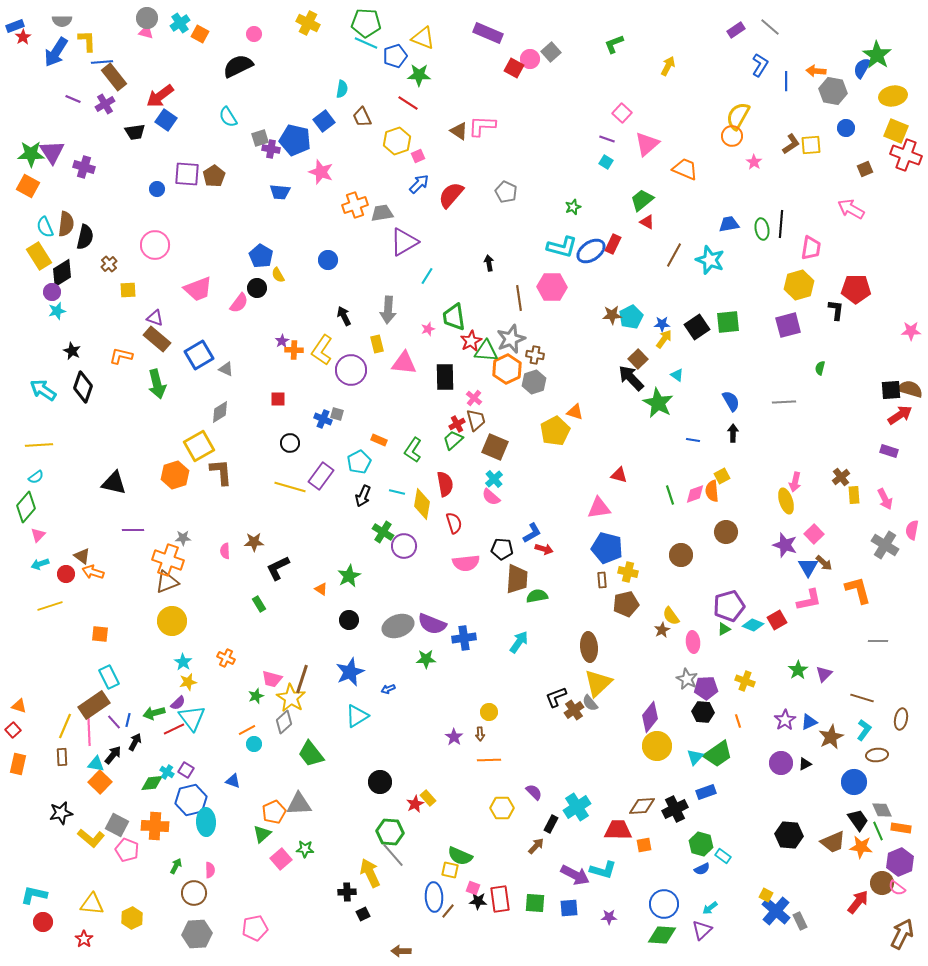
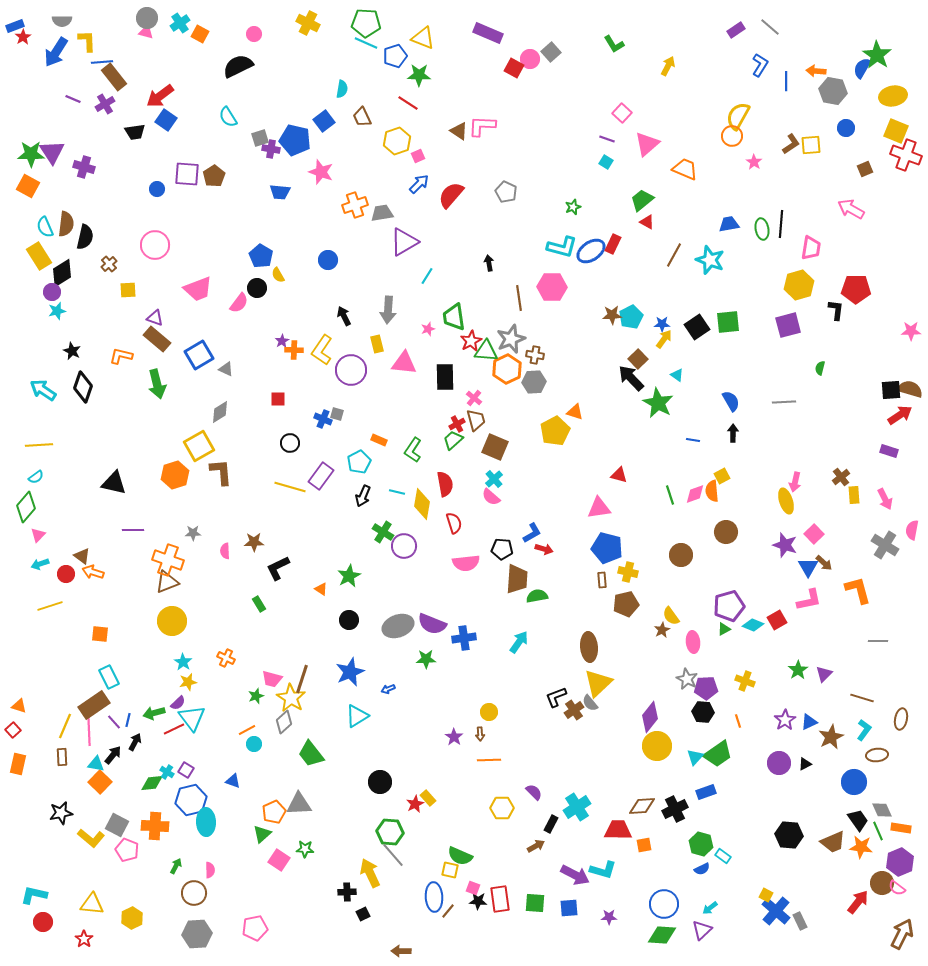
green L-shape at (614, 44): rotated 100 degrees counterclockwise
gray hexagon at (534, 382): rotated 15 degrees clockwise
gray star at (183, 538): moved 10 px right, 5 px up
purple circle at (781, 763): moved 2 px left
brown arrow at (536, 846): rotated 18 degrees clockwise
pink square at (281, 859): moved 2 px left, 1 px down; rotated 15 degrees counterclockwise
